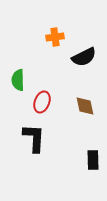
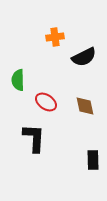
red ellipse: moved 4 px right; rotated 75 degrees counterclockwise
